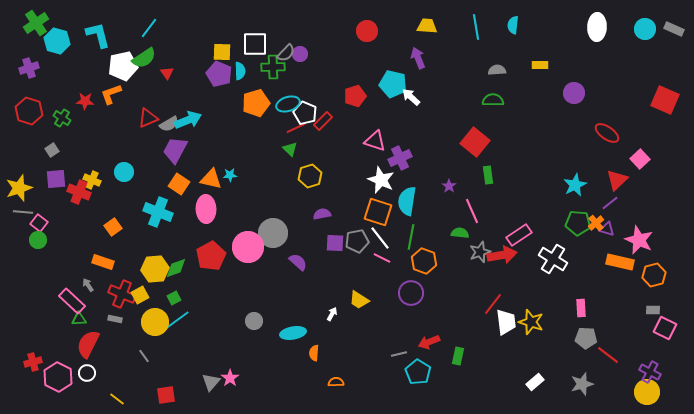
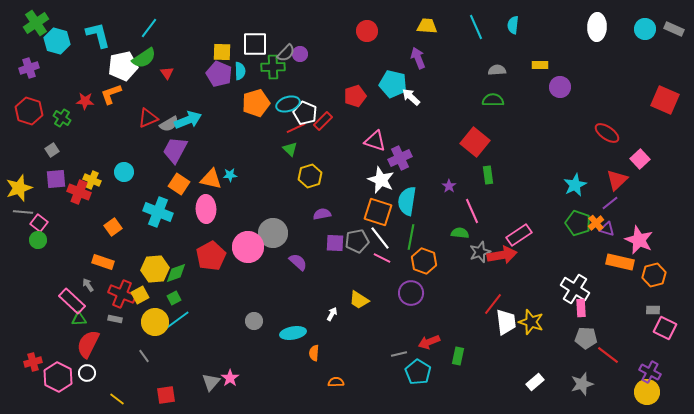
cyan line at (476, 27): rotated 15 degrees counterclockwise
purple circle at (574, 93): moved 14 px left, 6 px up
green pentagon at (578, 223): rotated 15 degrees clockwise
white cross at (553, 259): moved 22 px right, 30 px down
green diamond at (176, 268): moved 5 px down
